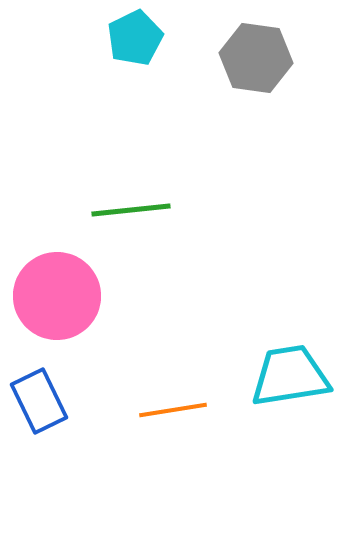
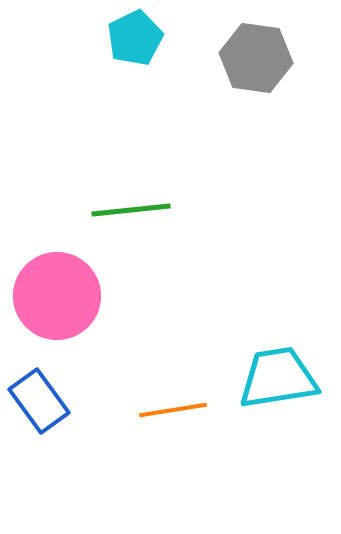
cyan trapezoid: moved 12 px left, 2 px down
blue rectangle: rotated 10 degrees counterclockwise
